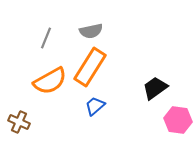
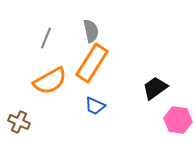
gray semicircle: rotated 90 degrees counterclockwise
orange rectangle: moved 2 px right, 4 px up
blue trapezoid: rotated 115 degrees counterclockwise
